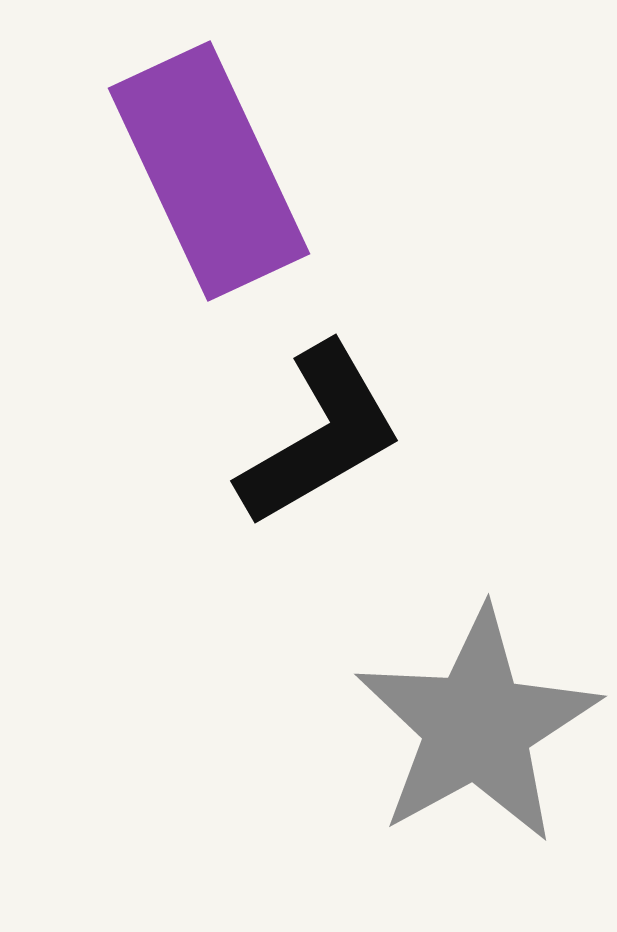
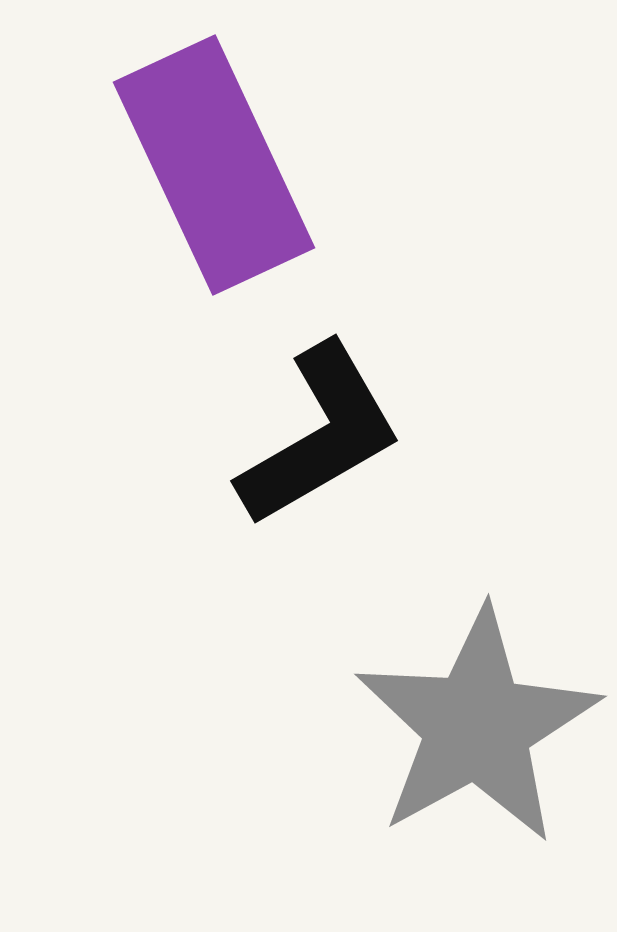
purple rectangle: moved 5 px right, 6 px up
